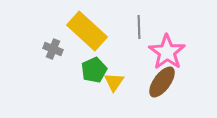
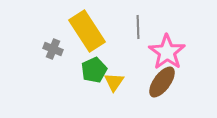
gray line: moved 1 px left
yellow rectangle: rotated 15 degrees clockwise
